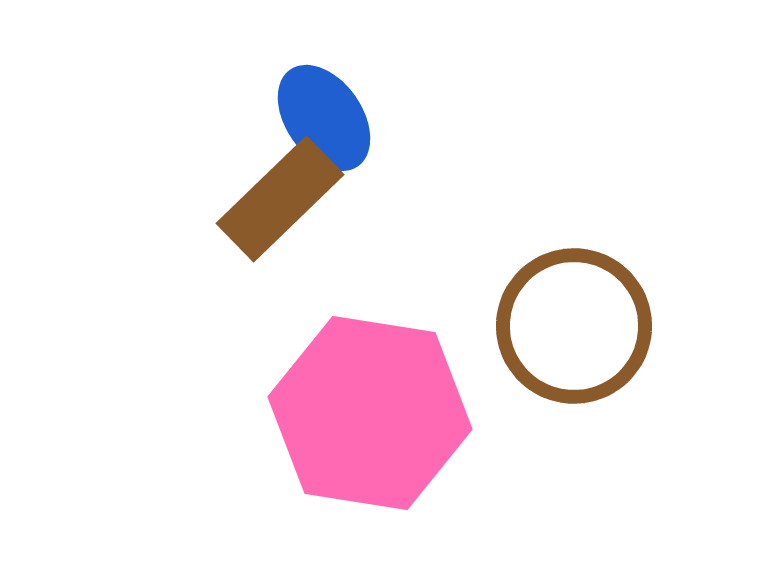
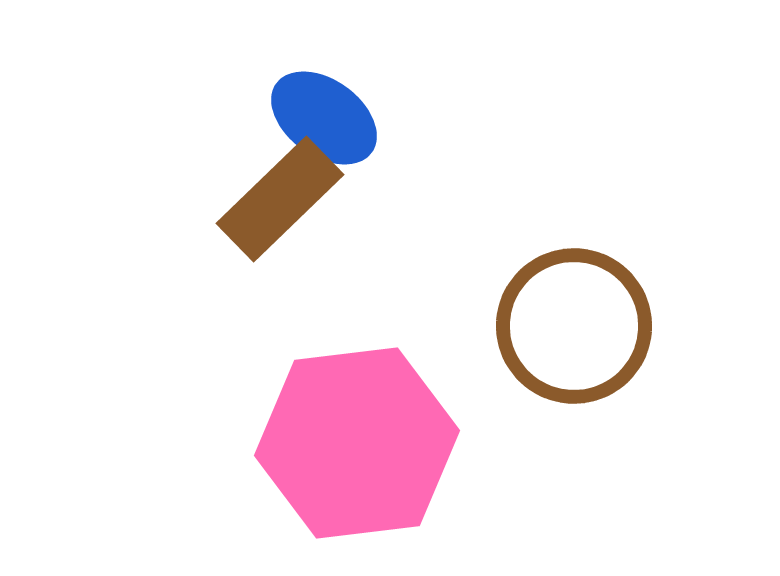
blue ellipse: rotated 19 degrees counterclockwise
pink hexagon: moved 13 px left, 30 px down; rotated 16 degrees counterclockwise
